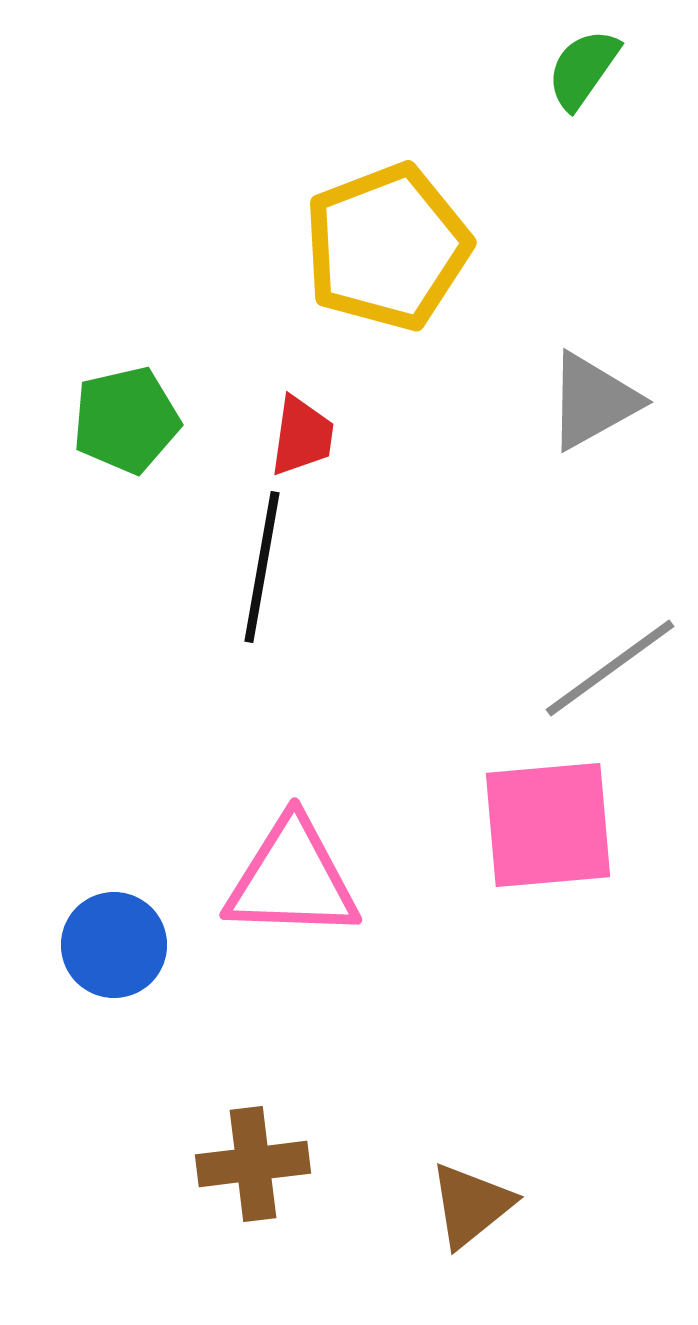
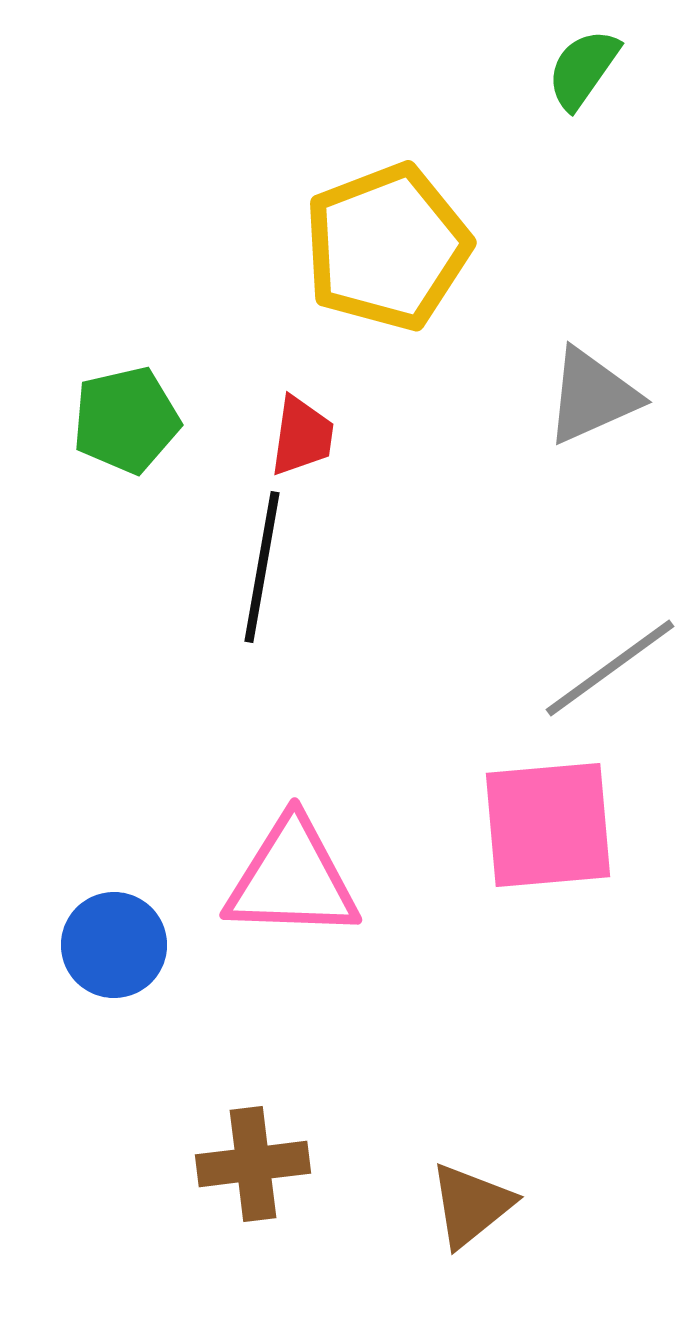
gray triangle: moved 1 px left, 5 px up; rotated 5 degrees clockwise
